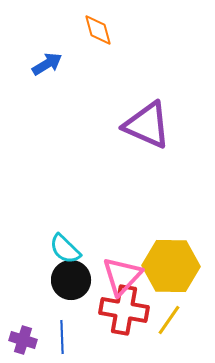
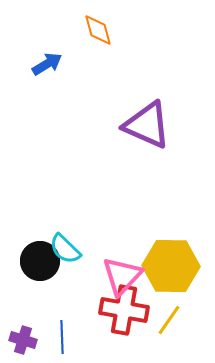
black circle: moved 31 px left, 19 px up
